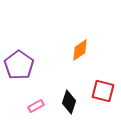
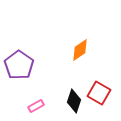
red square: moved 4 px left, 2 px down; rotated 15 degrees clockwise
black diamond: moved 5 px right, 1 px up
